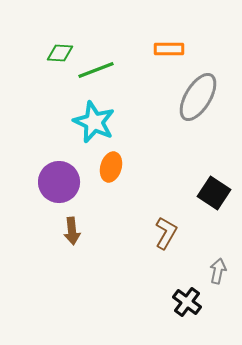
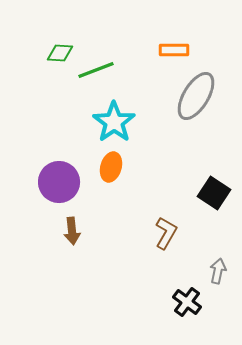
orange rectangle: moved 5 px right, 1 px down
gray ellipse: moved 2 px left, 1 px up
cyan star: moved 20 px right; rotated 12 degrees clockwise
